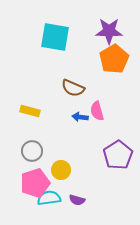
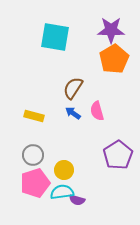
purple star: moved 2 px right, 1 px up
brown semicircle: rotated 100 degrees clockwise
yellow rectangle: moved 4 px right, 5 px down
blue arrow: moved 7 px left, 4 px up; rotated 28 degrees clockwise
gray circle: moved 1 px right, 4 px down
yellow circle: moved 3 px right
cyan semicircle: moved 13 px right, 6 px up
